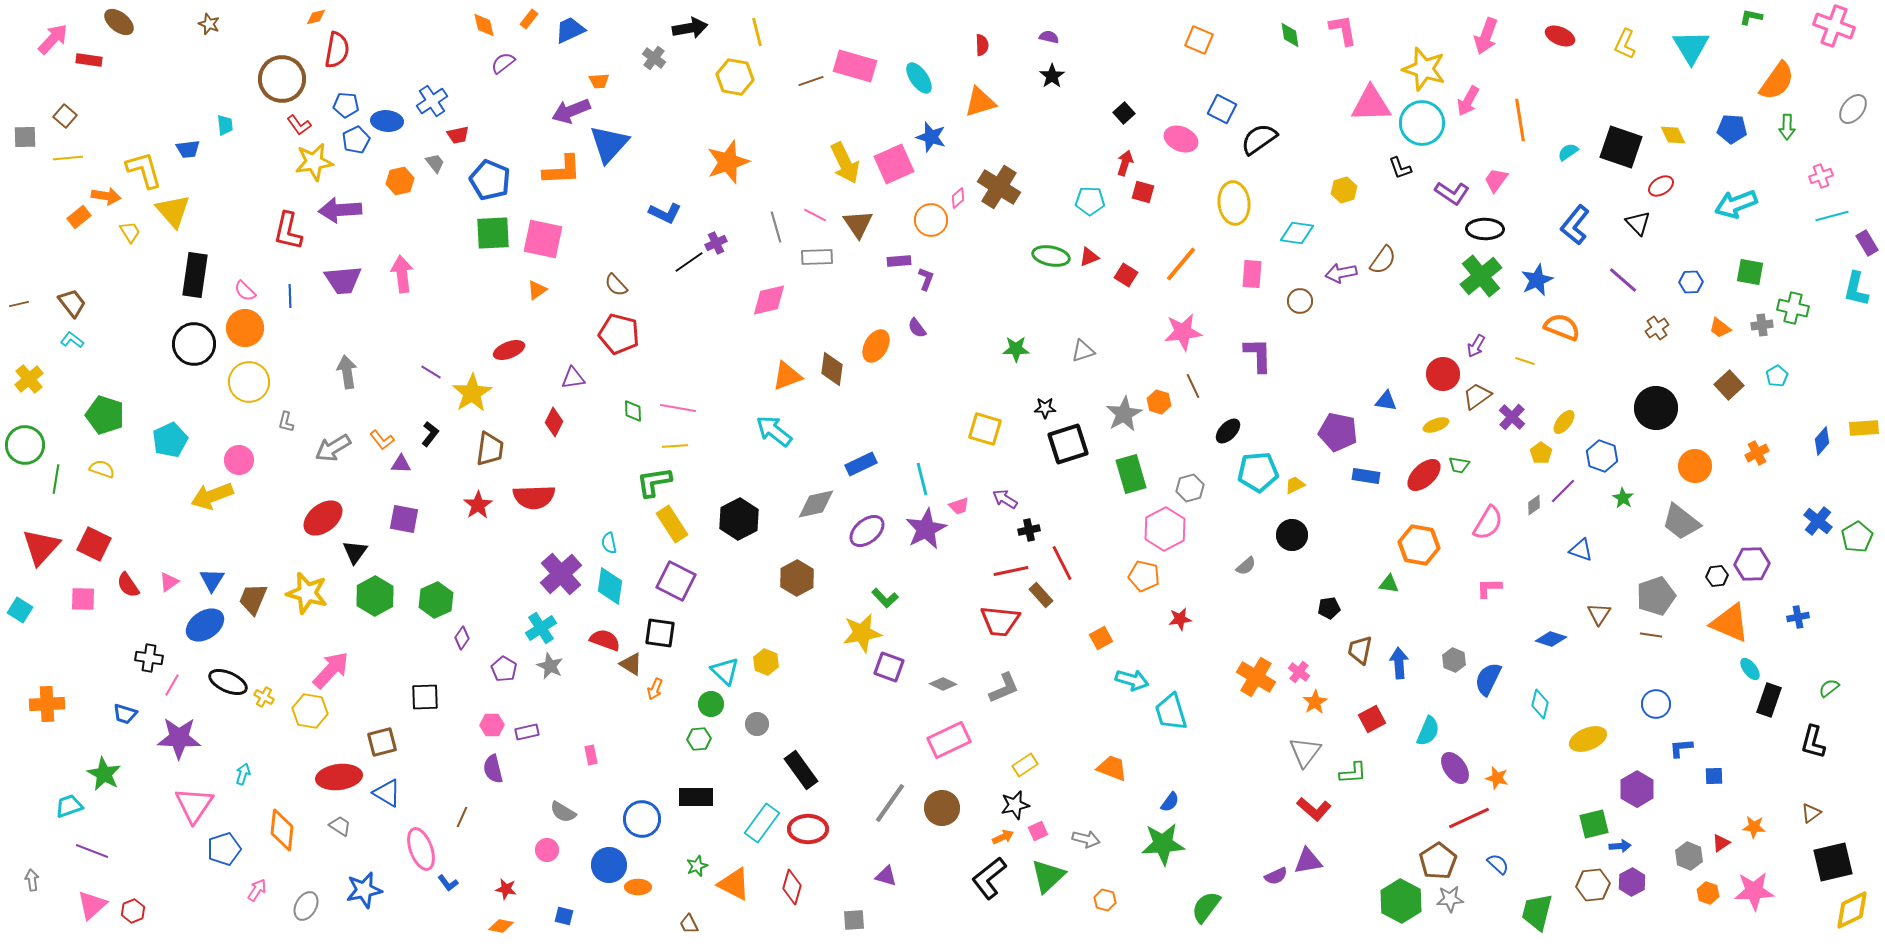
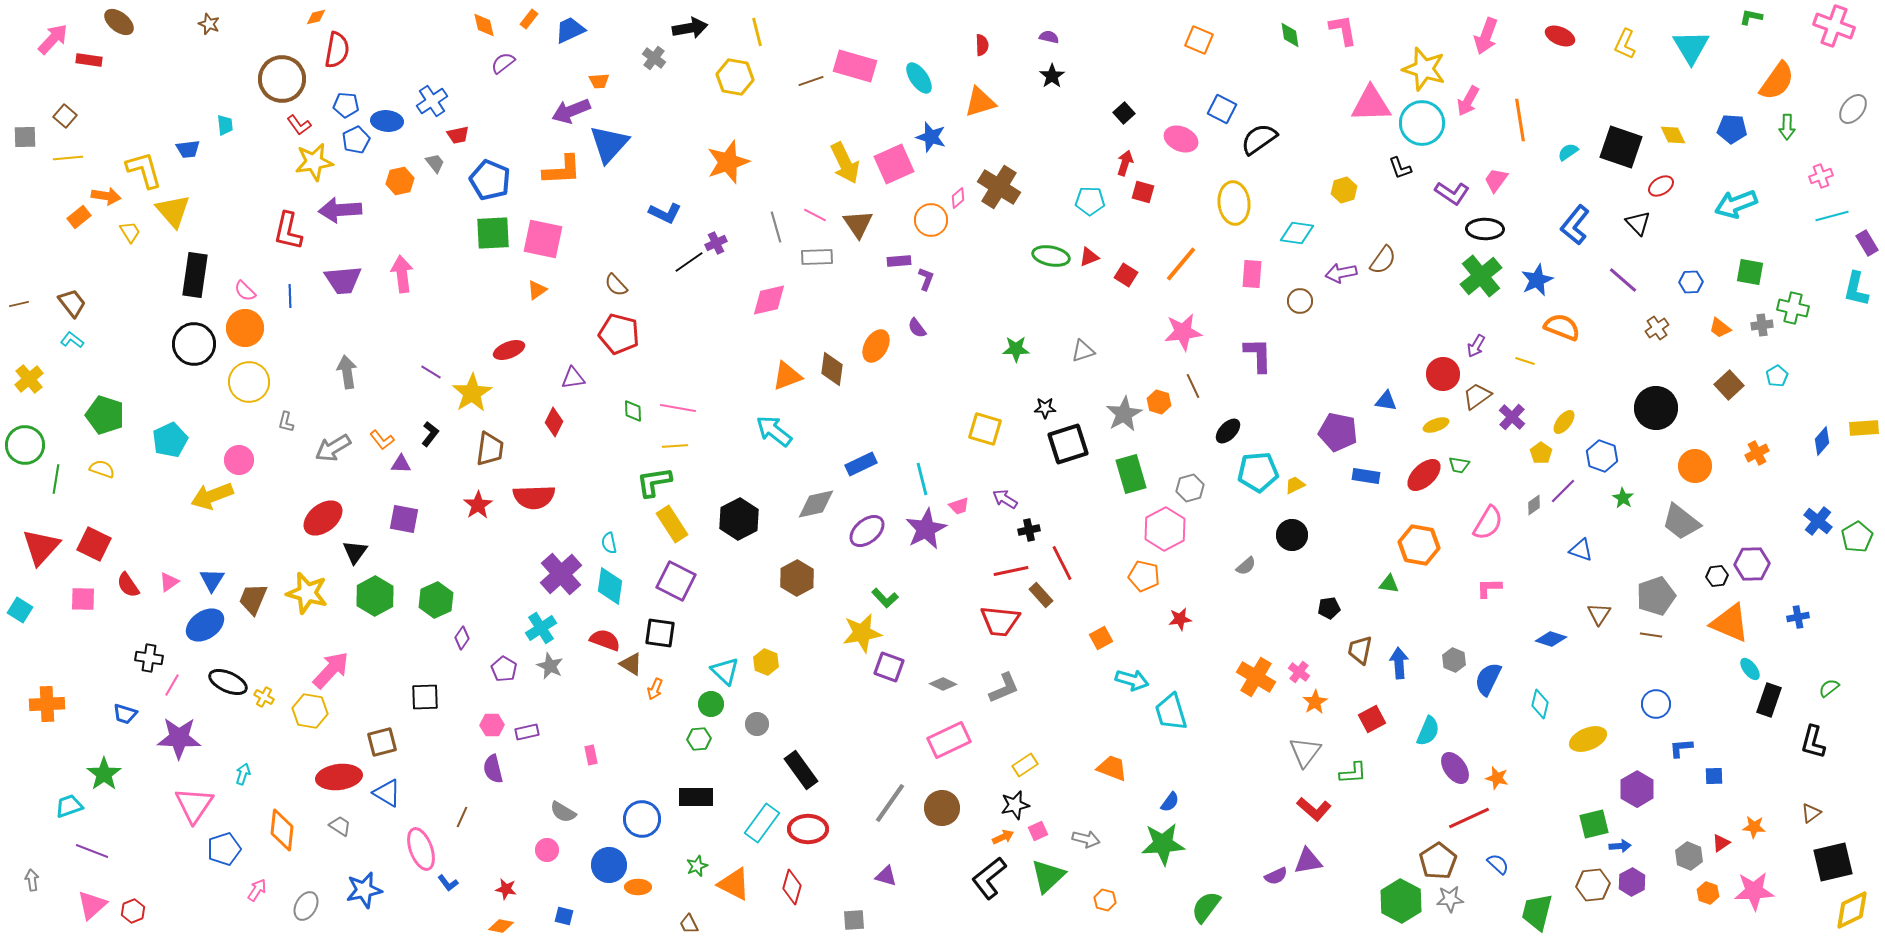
green star at (104, 774): rotated 8 degrees clockwise
